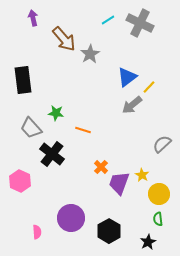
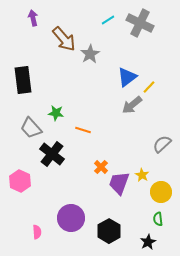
yellow circle: moved 2 px right, 2 px up
